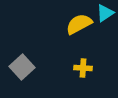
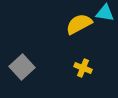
cyan triangle: rotated 42 degrees clockwise
yellow cross: rotated 18 degrees clockwise
